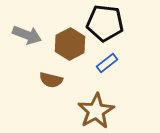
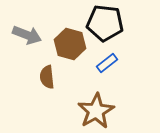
brown hexagon: rotated 16 degrees counterclockwise
brown semicircle: moved 4 px left, 3 px up; rotated 70 degrees clockwise
